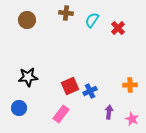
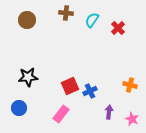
orange cross: rotated 16 degrees clockwise
